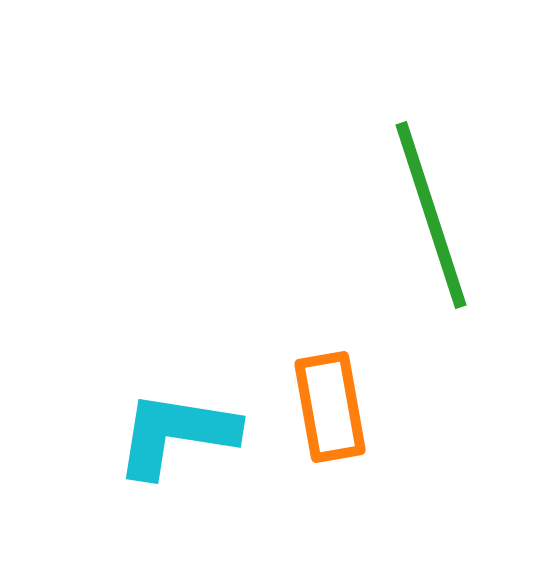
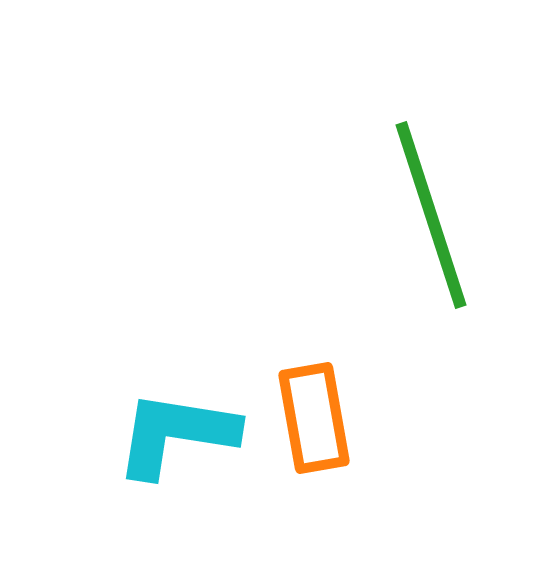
orange rectangle: moved 16 px left, 11 px down
